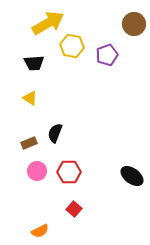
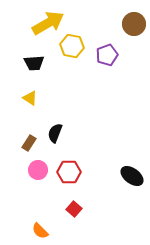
brown rectangle: rotated 35 degrees counterclockwise
pink circle: moved 1 px right, 1 px up
orange semicircle: rotated 72 degrees clockwise
